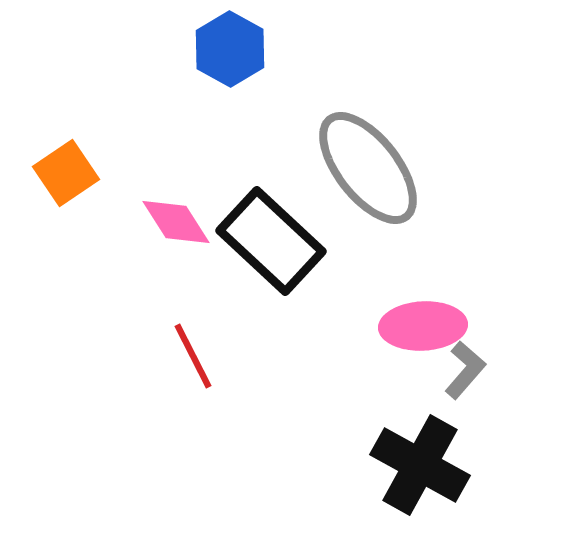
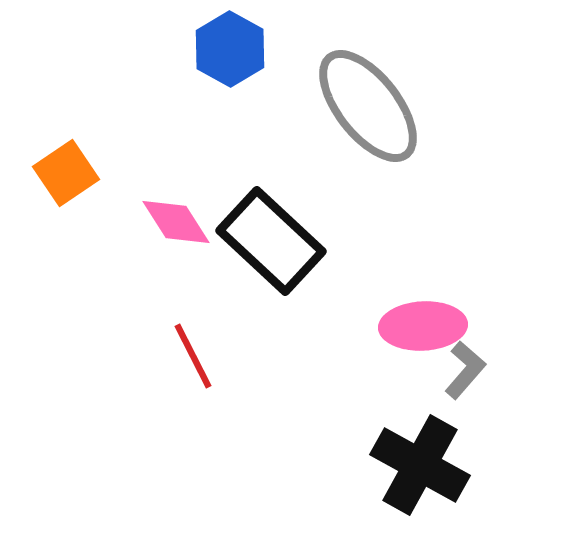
gray ellipse: moved 62 px up
